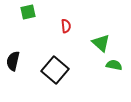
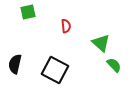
black semicircle: moved 2 px right, 3 px down
green semicircle: rotated 35 degrees clockwise
black square: rotated 12 degrees counterclockwise
